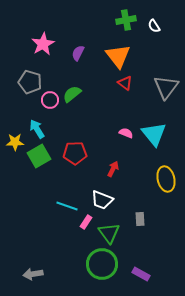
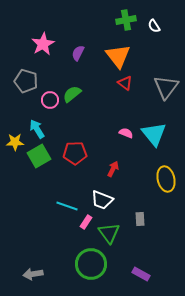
gray pentagon: moved 4 px left, 1 px up
green circle: moved 11 px left
